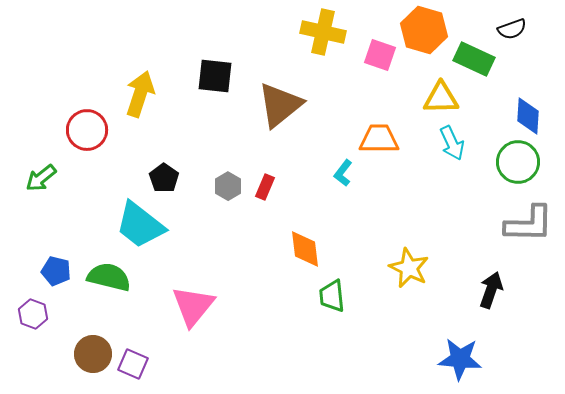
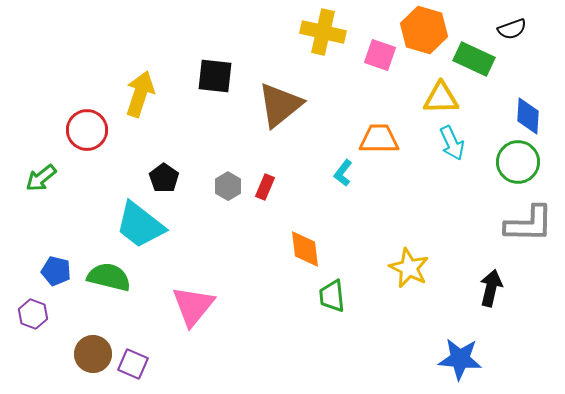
black arrow: moved 2 px up; rotated 6 degrees counterclockwise
